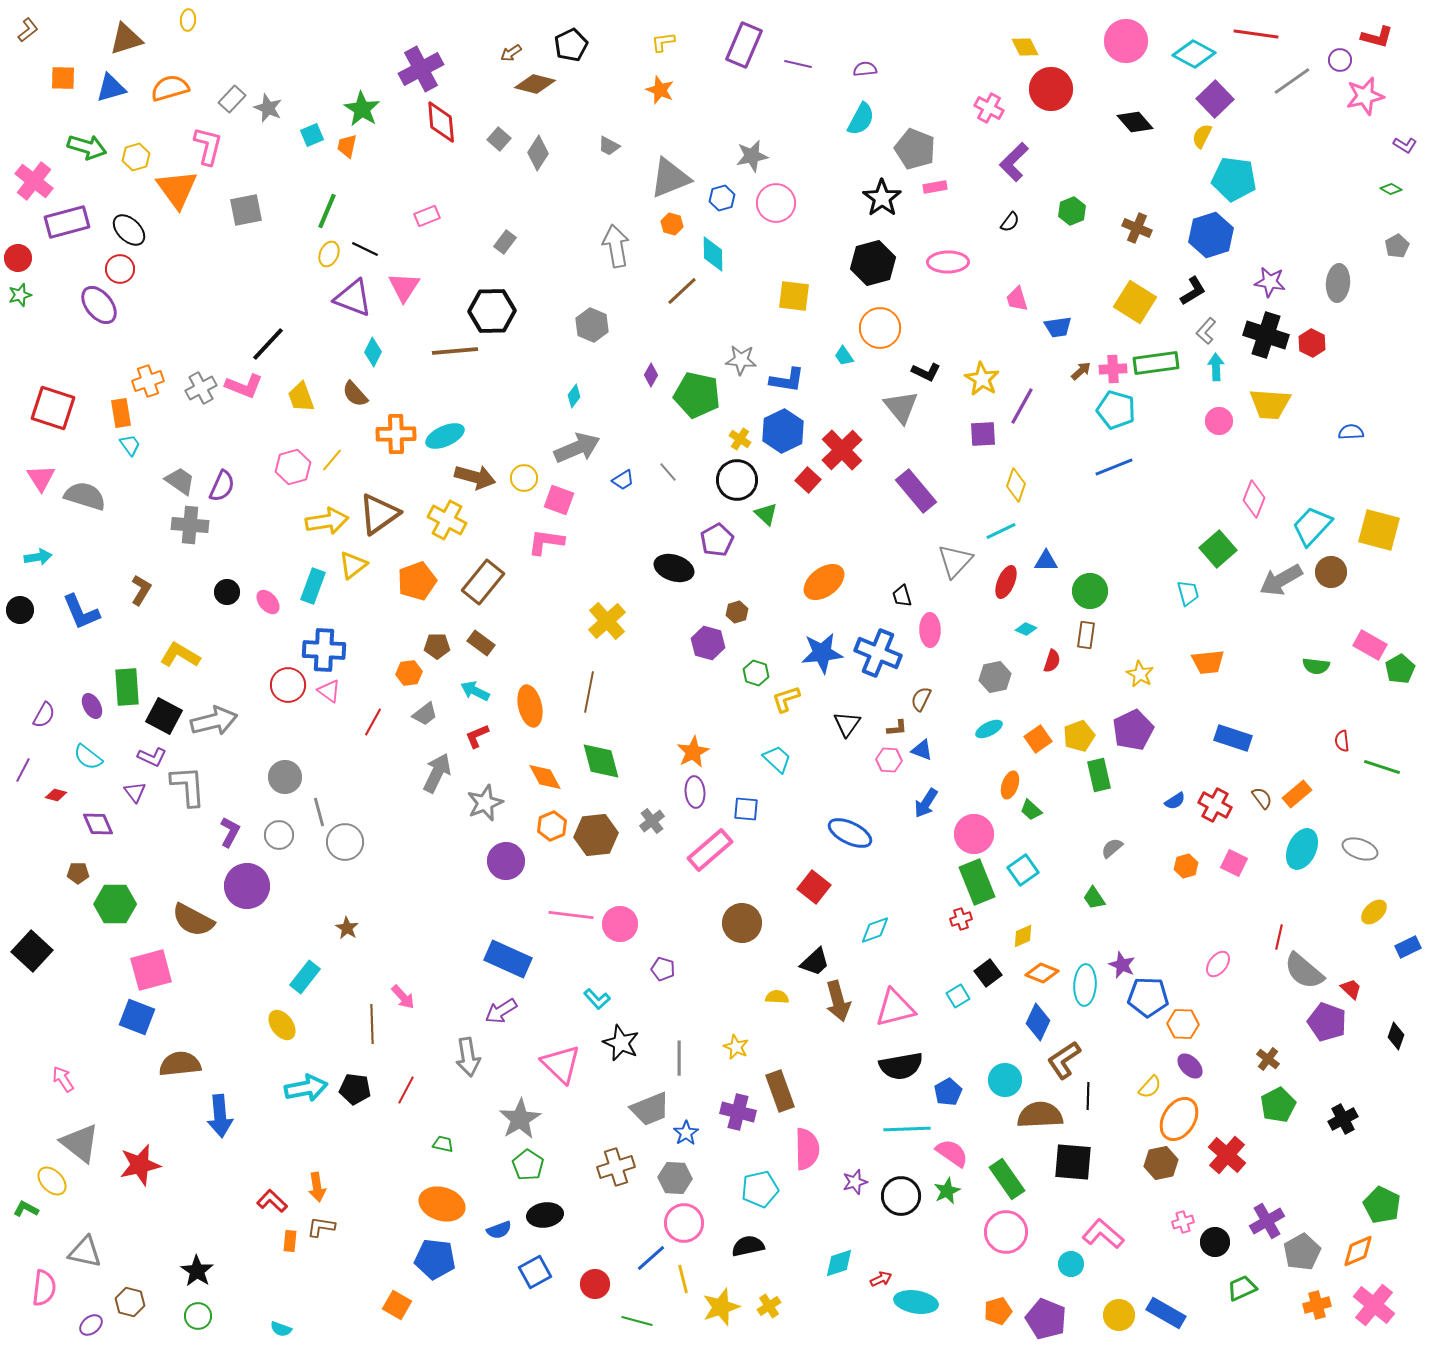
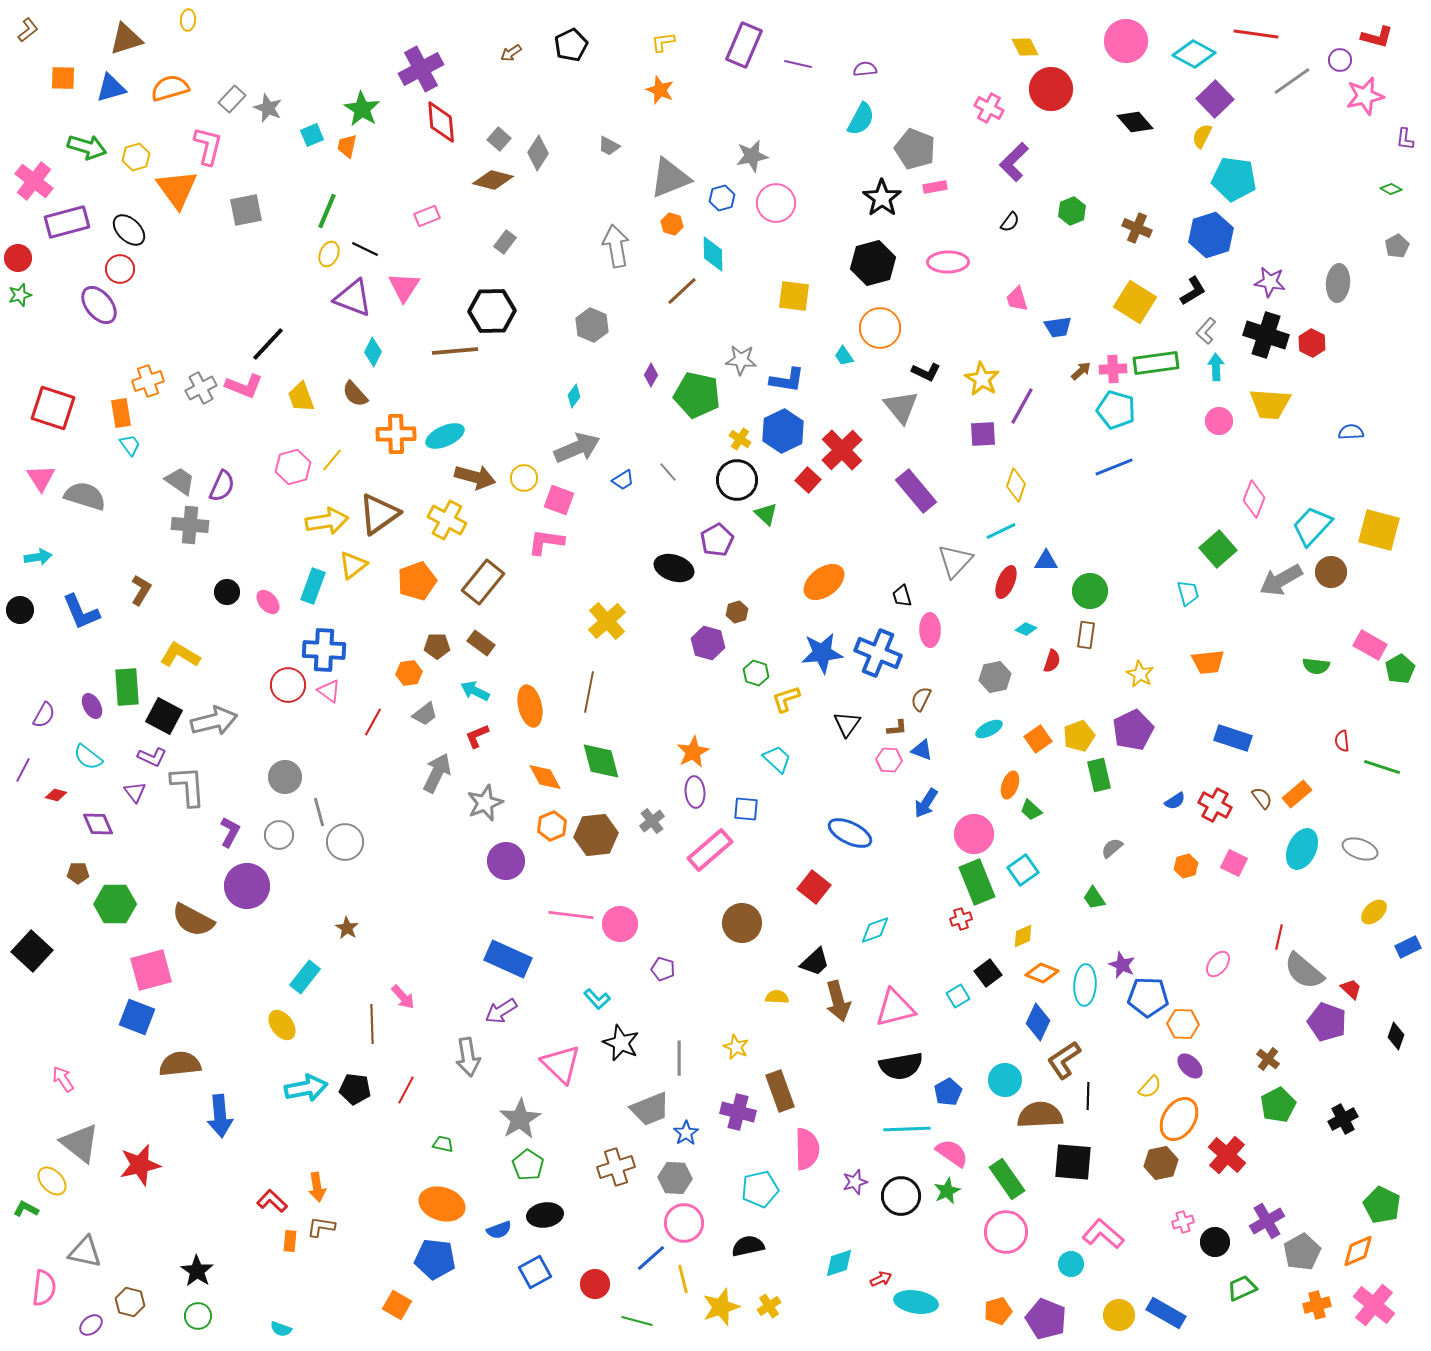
brown diamond at (535, 84): moved 42 px left, 96 px down
purple L-shape at (1405, 145): moved 6 px up; rotated 65 degrees clockwise
